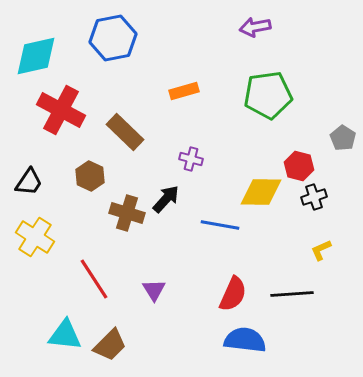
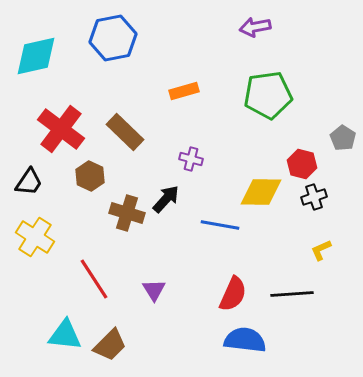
red cross: moved 19 px down; rotated 9 degrees clockwise
red hexagon: moved 3 px right, 2 px up
